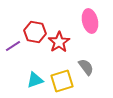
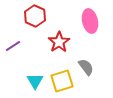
red hexagon: moved 16 px up; rotated 15 degrees clockwise
cyan triangle: moved 1 px down; rotated 42 degrees counterclockwise
